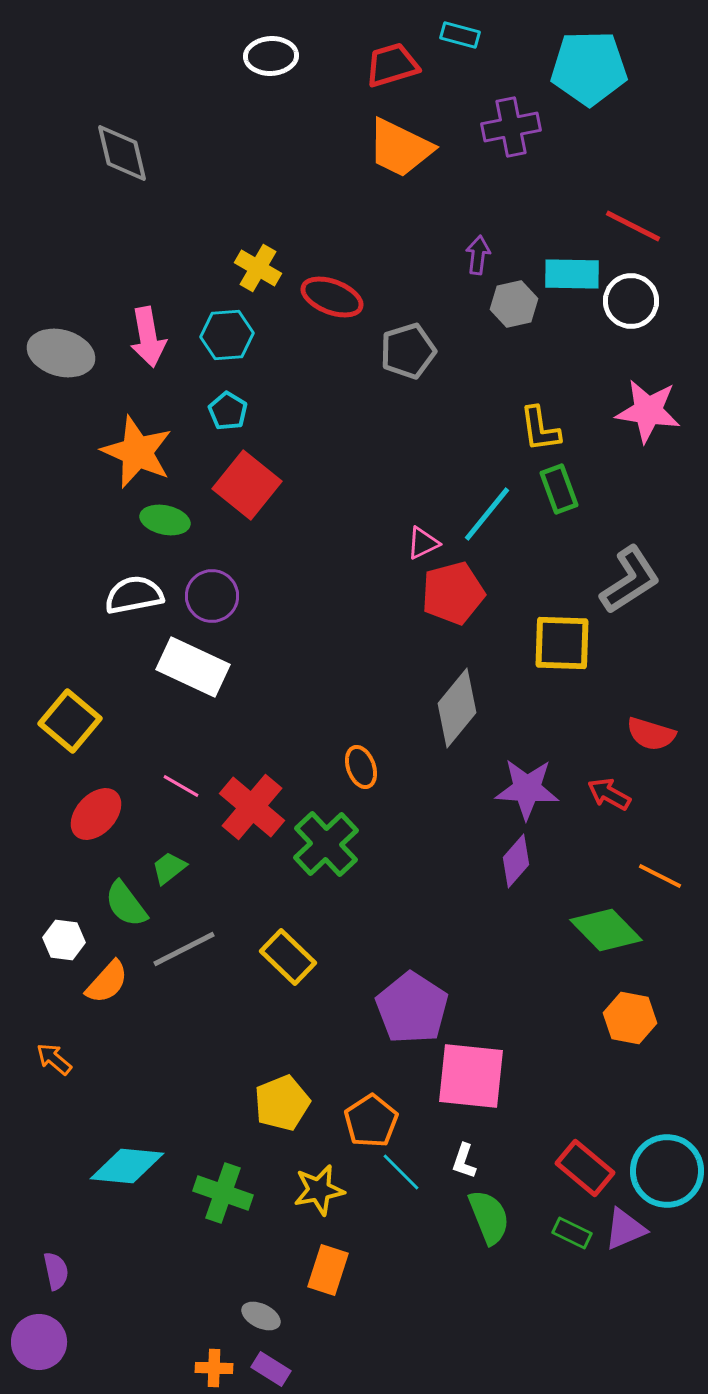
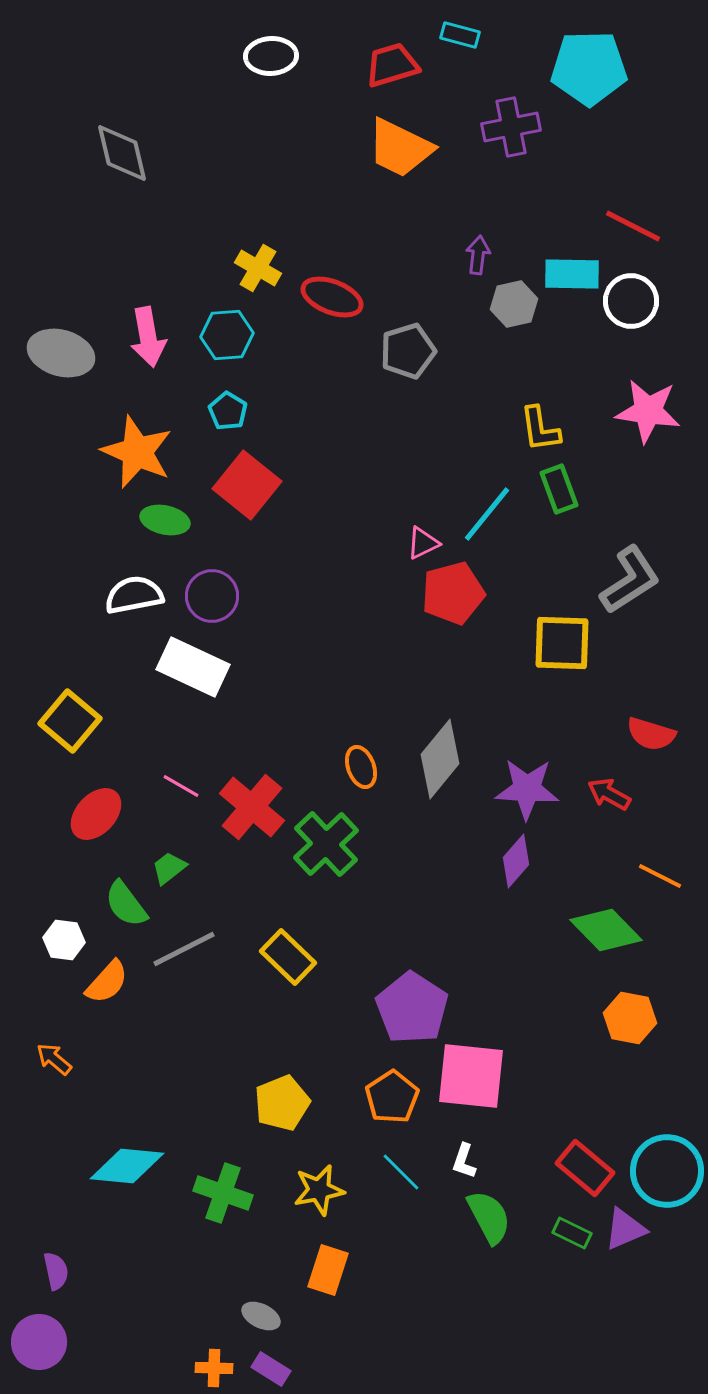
gray diamond at (457, 708): moved 17 px left, 51 px down
orange pentagon at (371, 1121): moved 21 px right, 24 px up
green semicircle at (489, 1217): rotated 6 degrees counterclockwise
